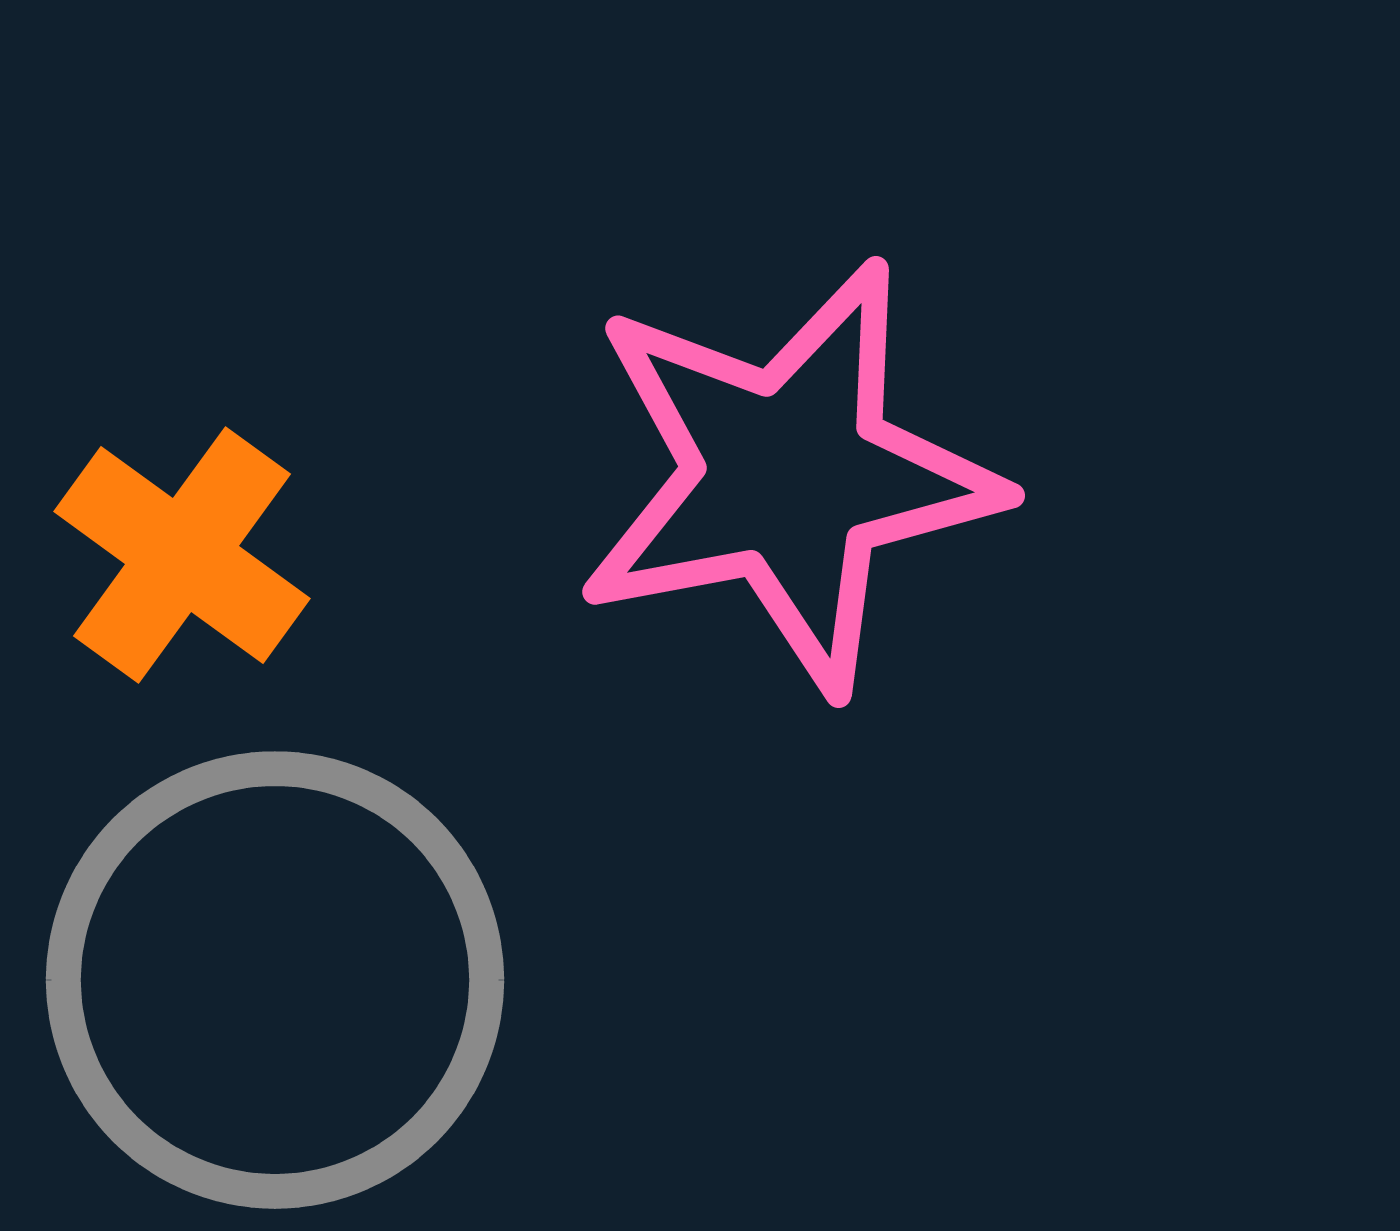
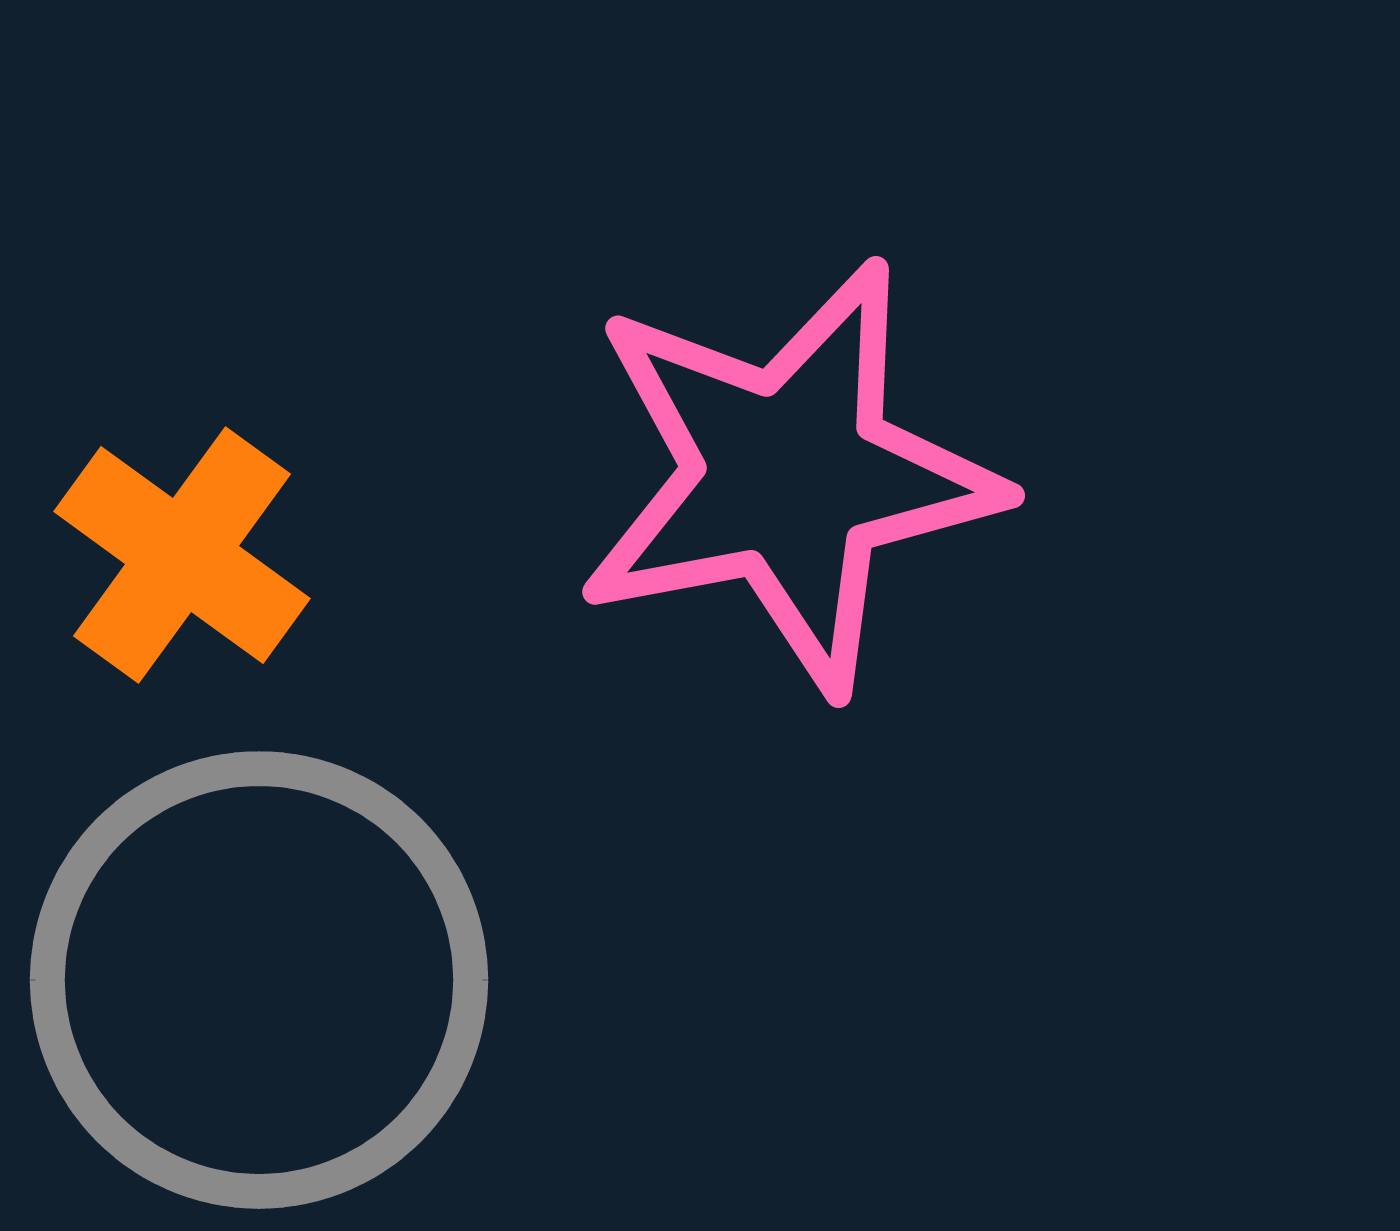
gray circle: moved 16 px left
